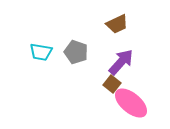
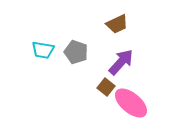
cyan trapezoid: moved 2 px right, 2 px up
brown square: moved 6 px left, 3 px down
